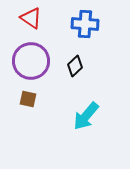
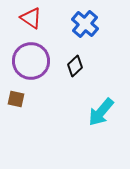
blue cross: rotated 36 degrees clockwise
brown square: moved 12 px left
cyan arrow: moved 15 px right, 4 px up
